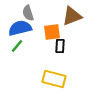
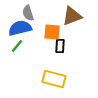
orange square: rotated 12 degrees clockwise
